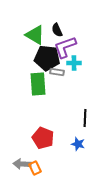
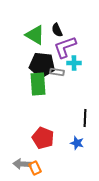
black pentagon: moved 5 px left, 7 px down
blue star: moved 1 px left, 1 px up
